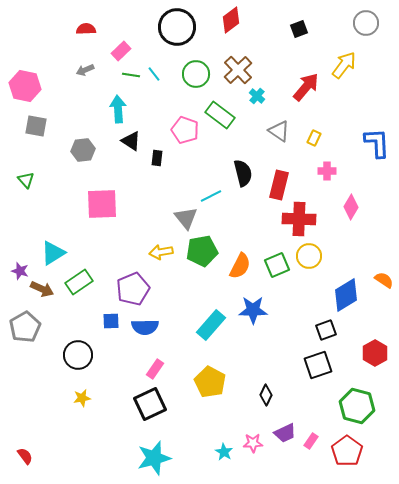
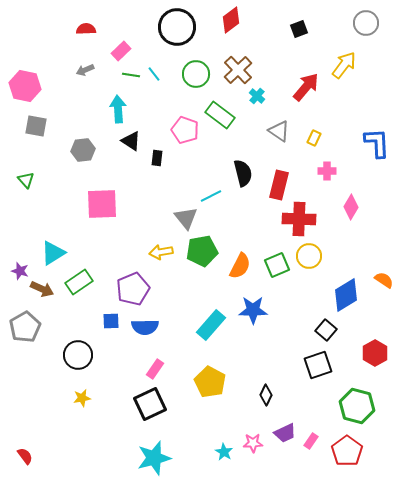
black square at (326, 330): rotated 30 degrees counterclockwise
